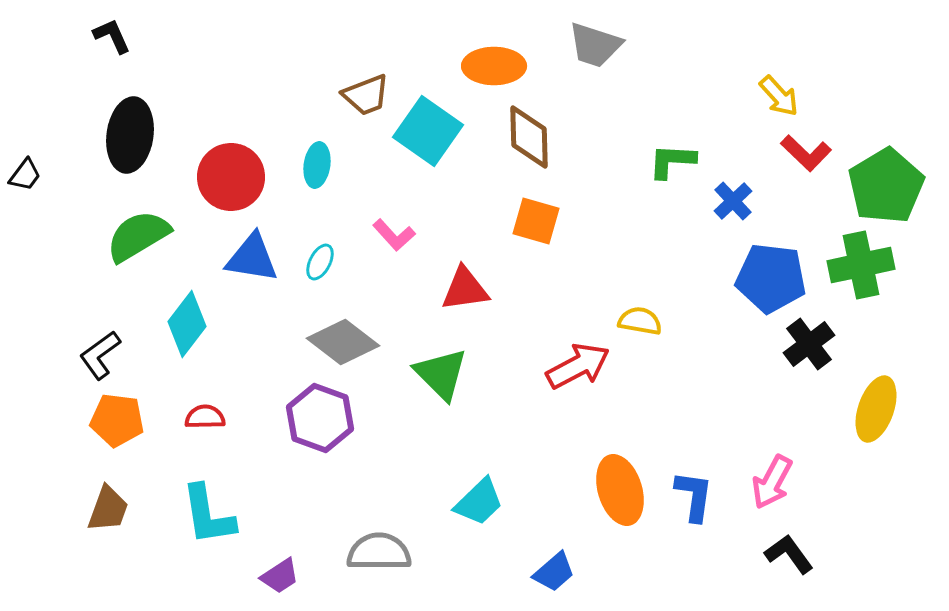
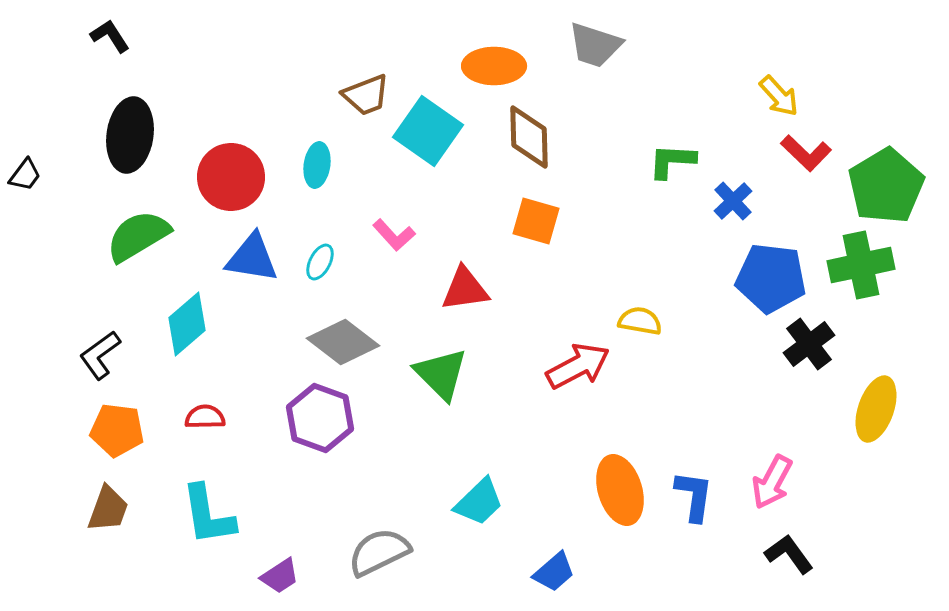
black L-shape at (112, 36): moved 2 px left; rotated 9 degrees counterclockwise
cyan diamond at (187, 324): rotated 12 degrees clockwise
orange pentagon at (117, 420): moved 10 px down
gray semicircle at (379, 552): rotated 26 degrees counterclockwise
